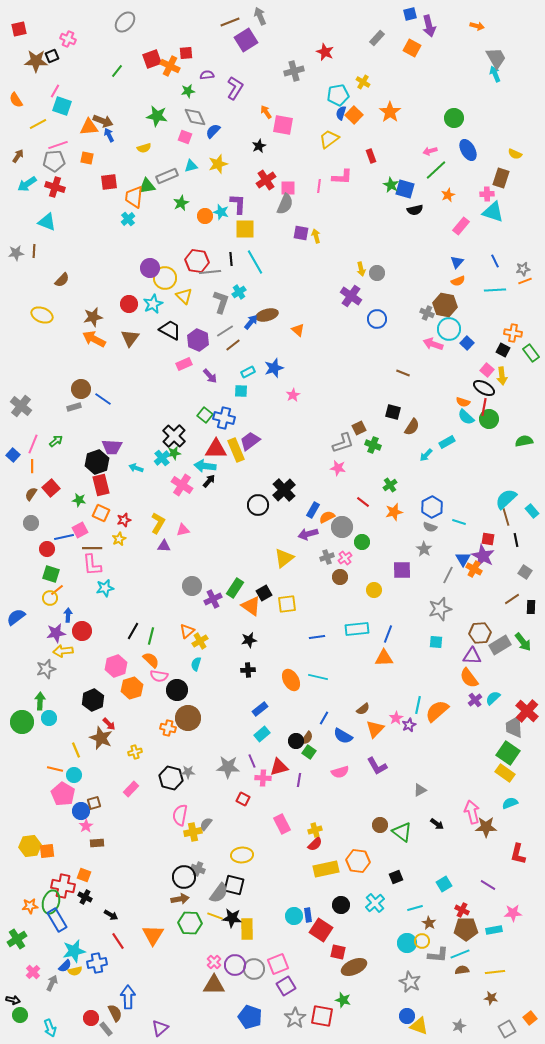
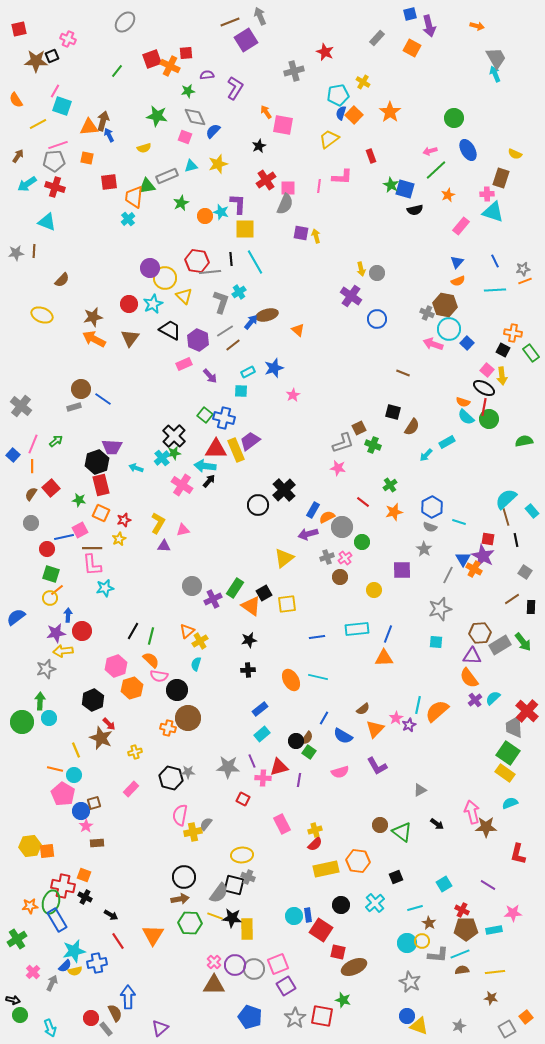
brown arrow at (103, 121): rotated 96 degrees counterclockwise
gray cross at (198, 869): moved 50 px right, 8 px down
orange square at (530, 1018): moved 4 px left, 1 px up
